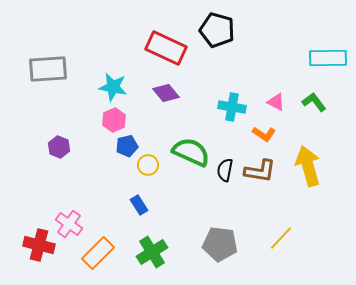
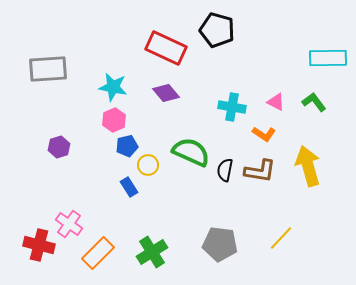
purple hexagon: rotated 20 degrees clockwise
blue rectangle: moved 10 px left, 18 px up
